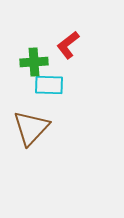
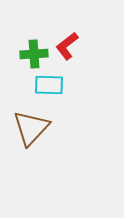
red L-shape: moved 1 px left, 1 px down
green cross: moved 8 px up
